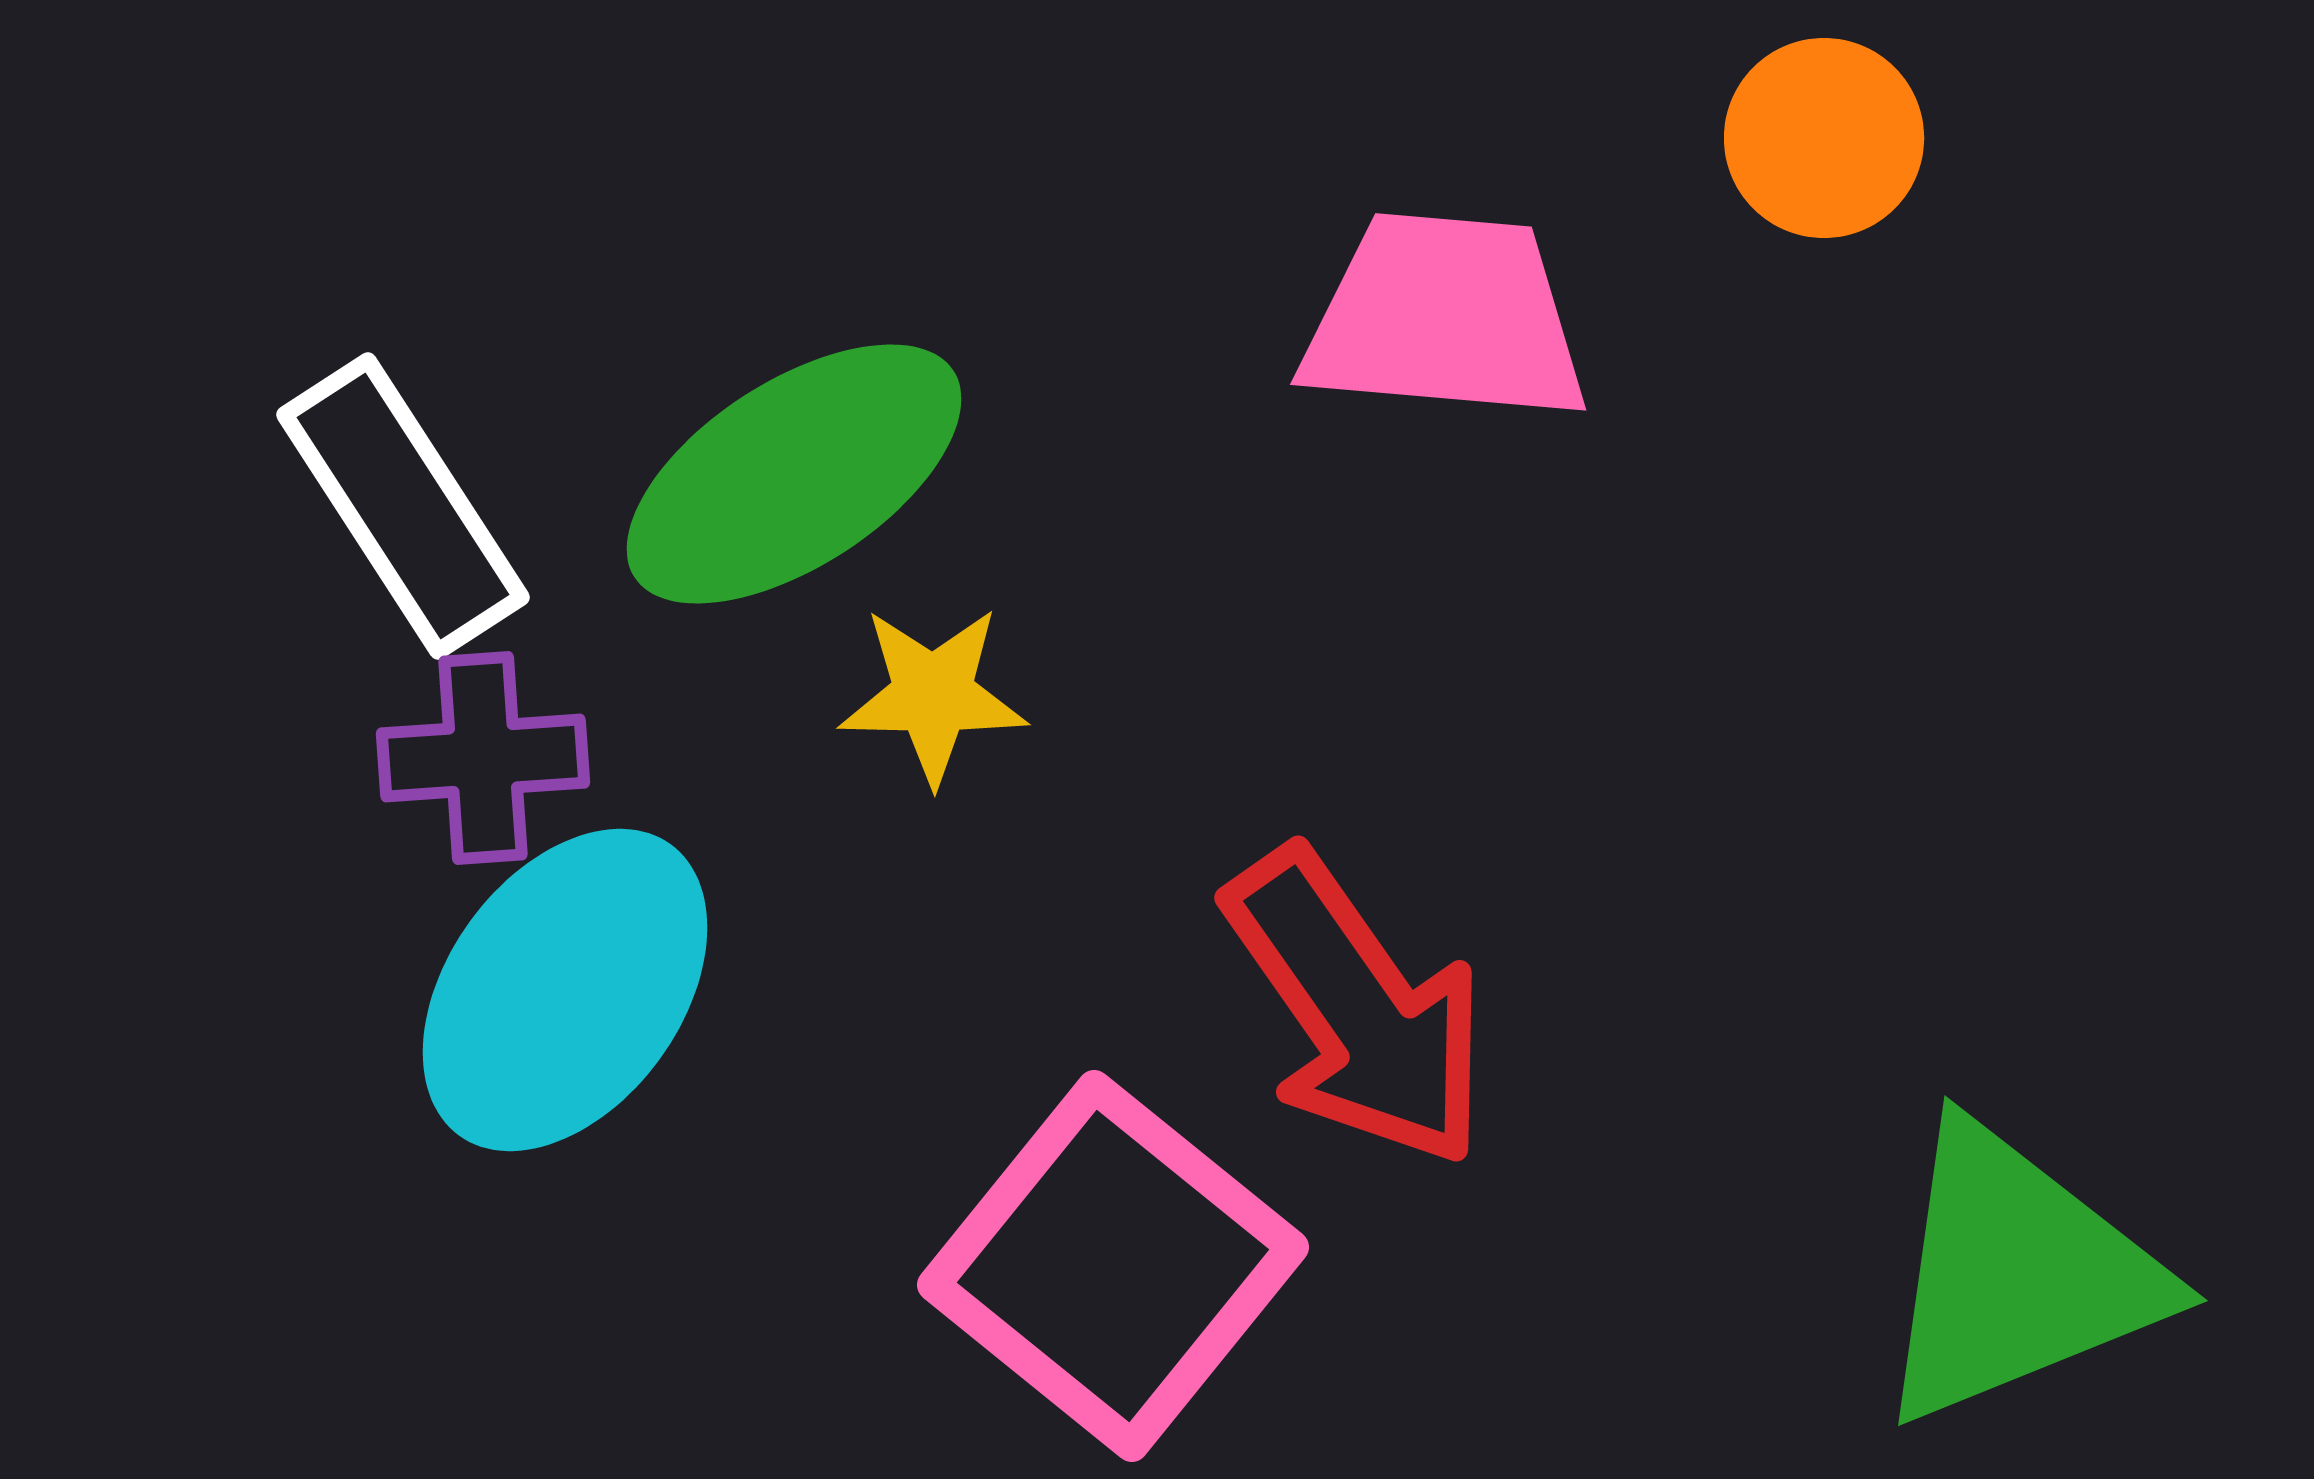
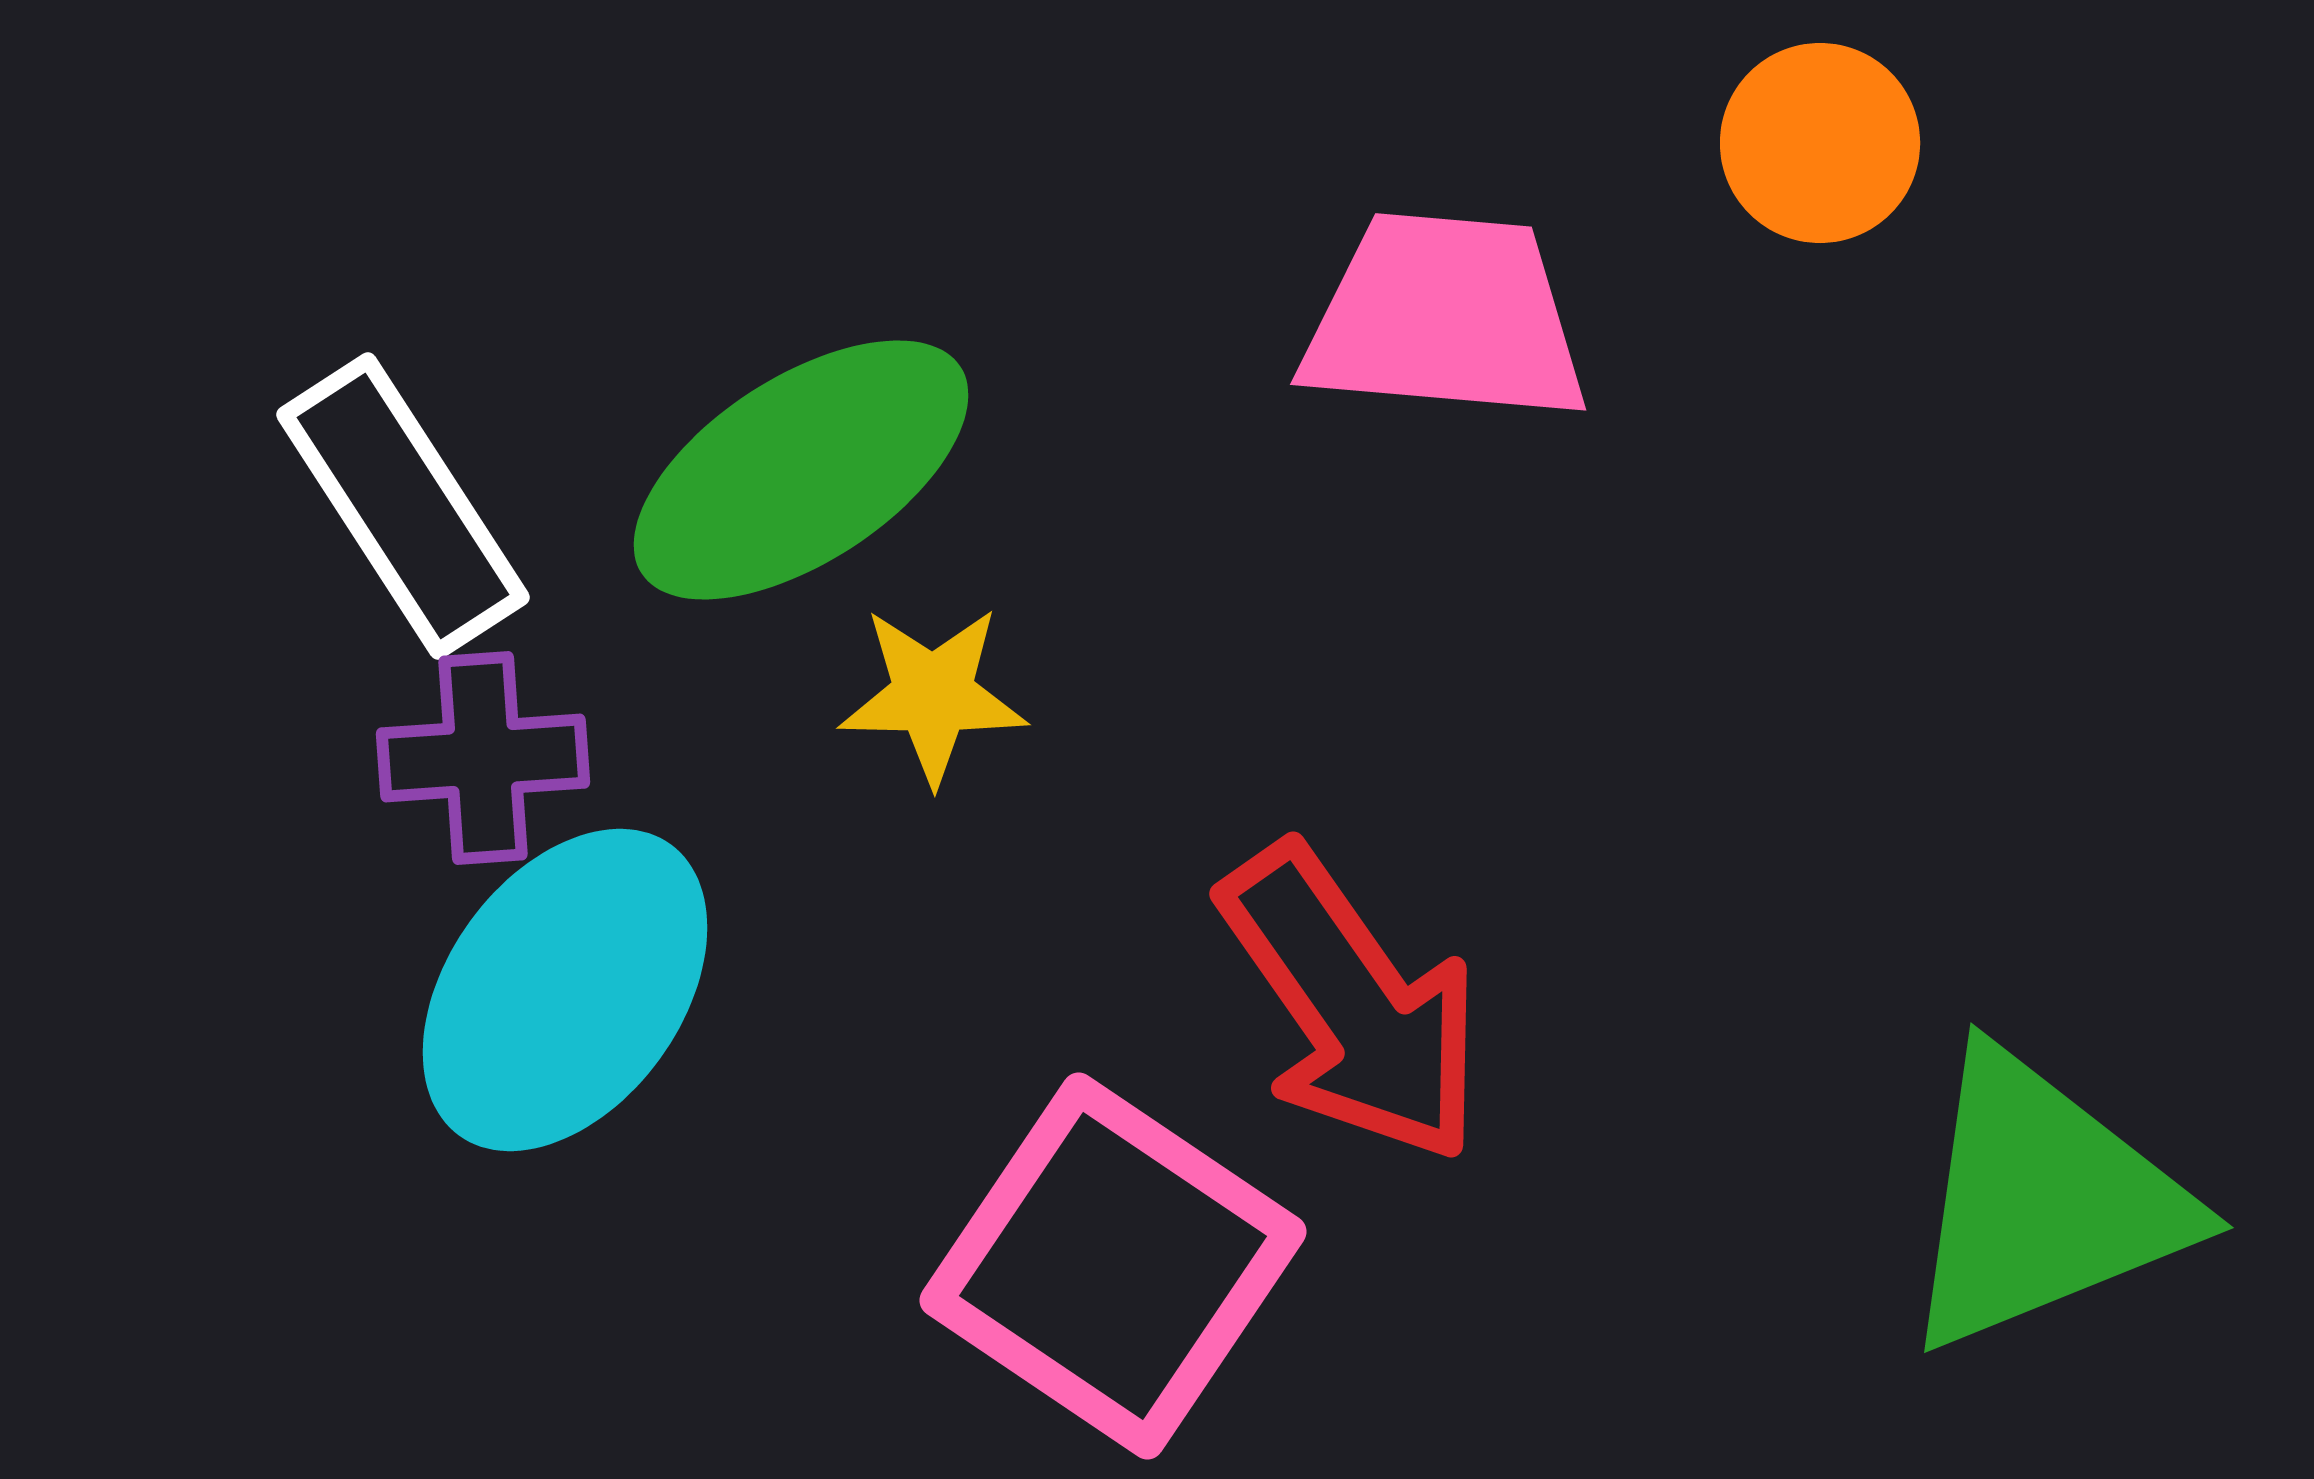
orange circle: moved 4 px left, 5 px down
green ellipse: moved 7 px right, 4 px up
red arrow: moved 5 px left, 4 px up
pink square: rotated 5 degrees counterclockwise
green triangle: moved 26 px right, 73 px up
